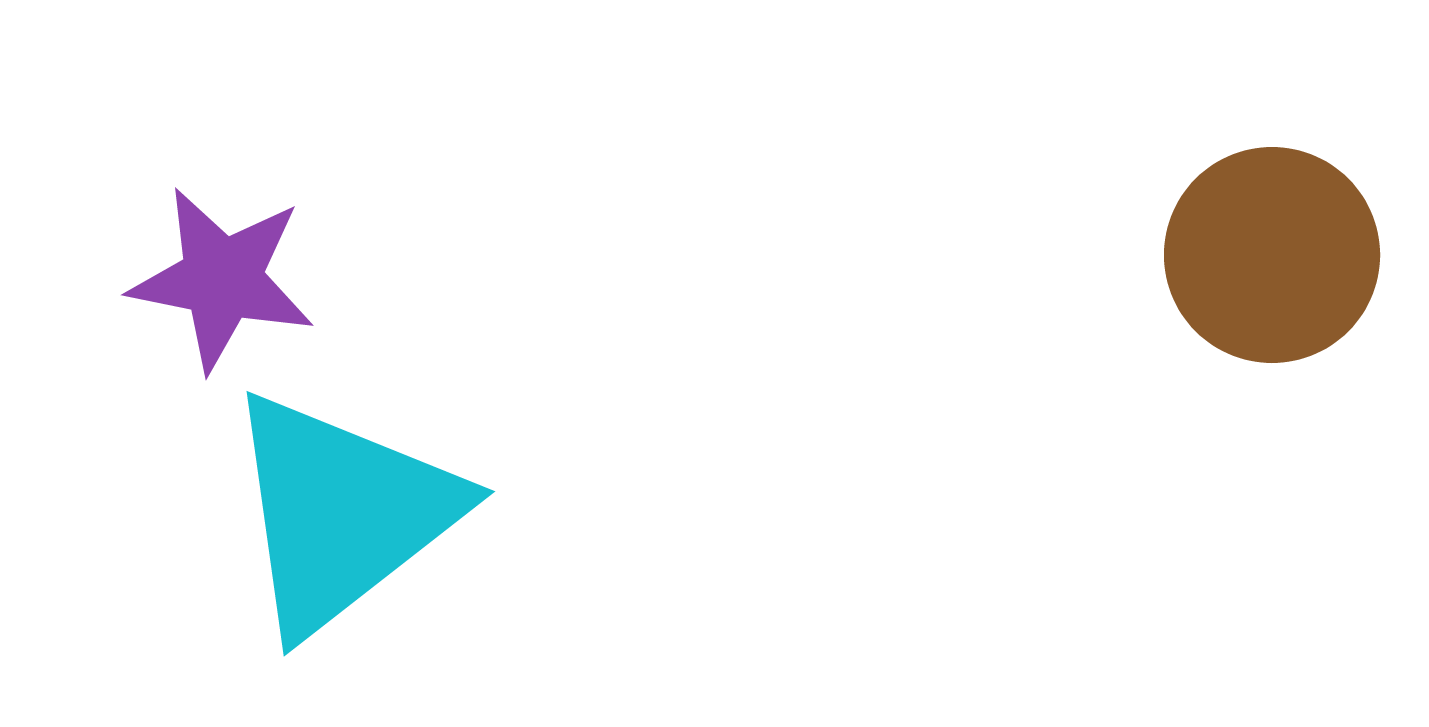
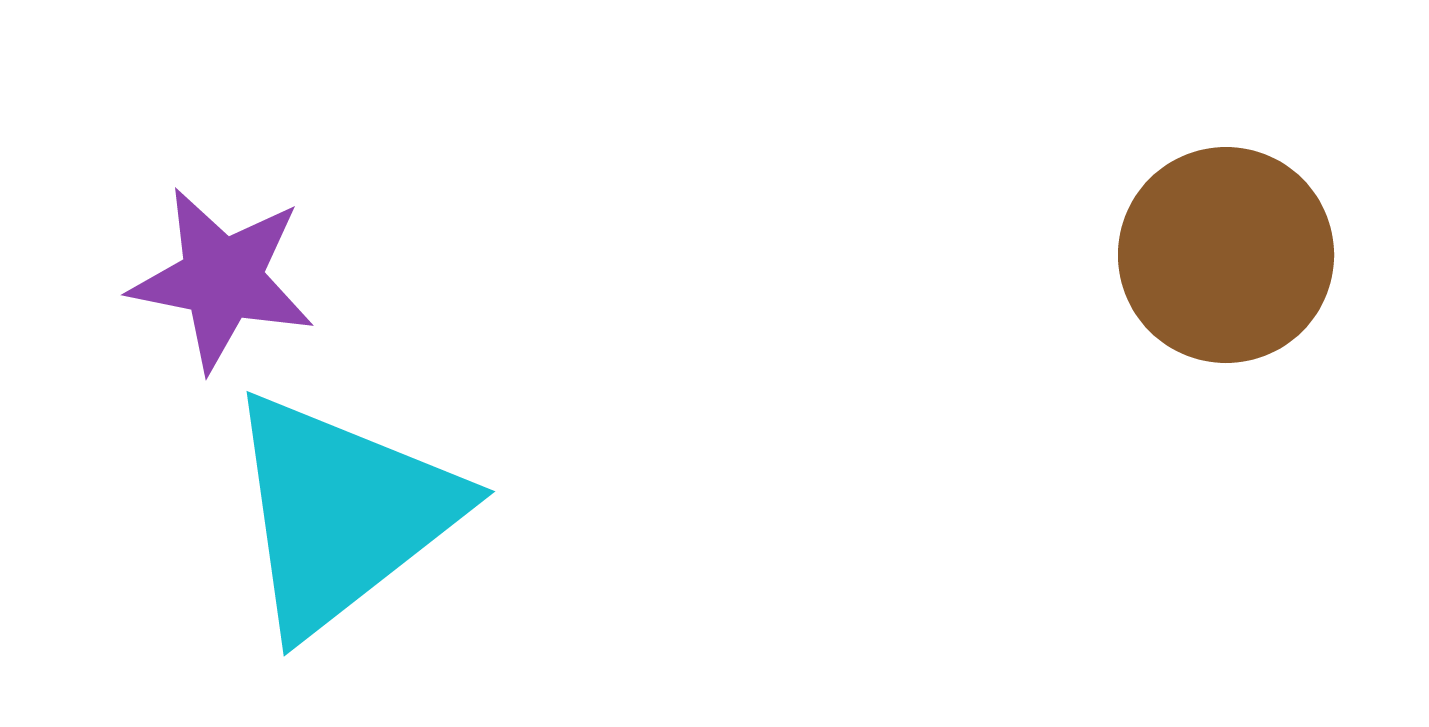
brown circle: moved 46 px left
